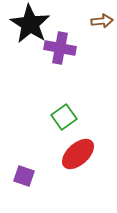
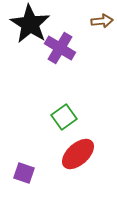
purple cross: rotated 20 degrees clockwise
purple square: moved 3 px up
